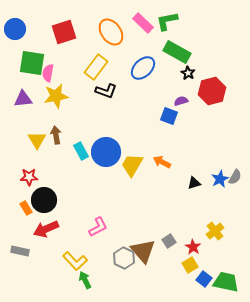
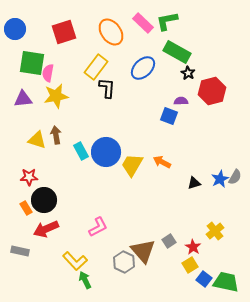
black L-shape at (106, 91): moved 1 px right, 3 px up; rotated 105 degrees counterclockwise
purple semicircle at (181, 101): rotated 16 degrees clockwise
yellow triangle at (37, 140): rotated 42 degrees counterclockwise
gray hexagon at (124, 258): moved 4 px down
